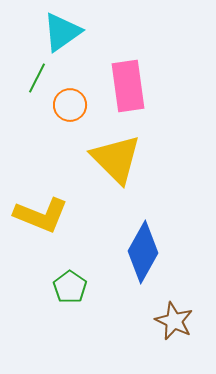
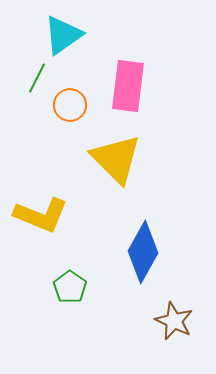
cyan triangle: moved 1 px right, 3 px down
pink rectangle: rotated 15 degrees clockwise
